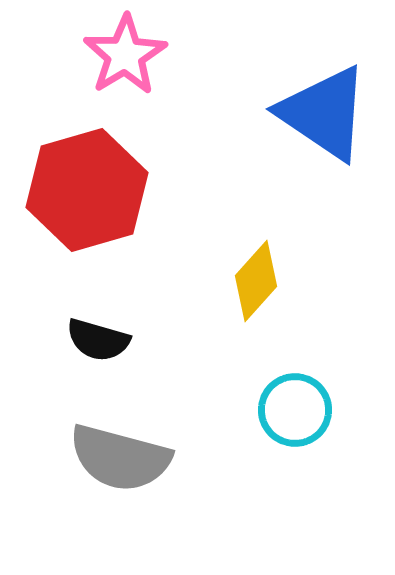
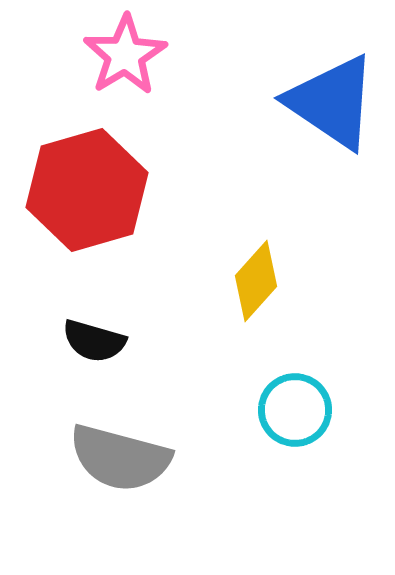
blue triangle: moved 8 px right, 11 px up
black semicircle: moved 4 px left, 1 px down
